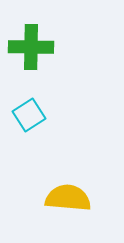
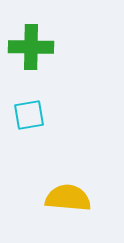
cyan square: rotated 24 degrees clockwise
